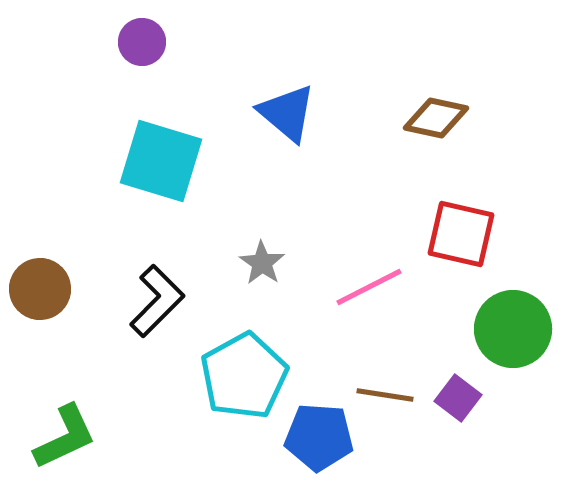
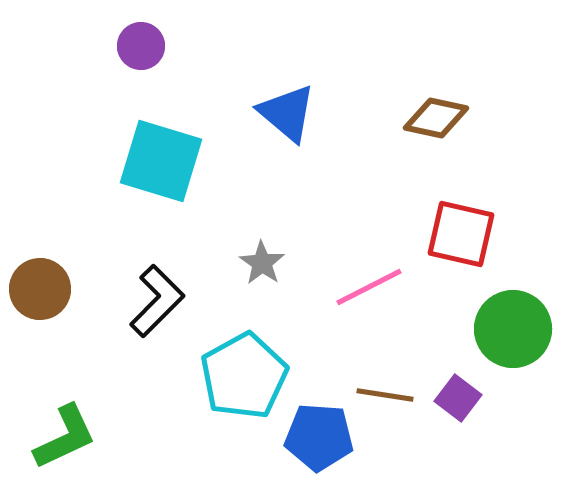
purple circle: moved 1 px left, 4 px down
